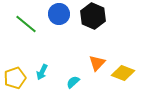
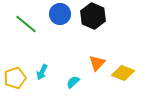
blue circle: moved 1 px right
